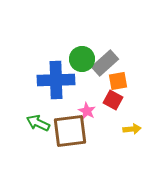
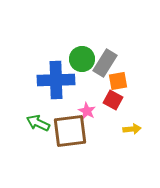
gray rectangle: rotated 16 degrees counterclockwise
